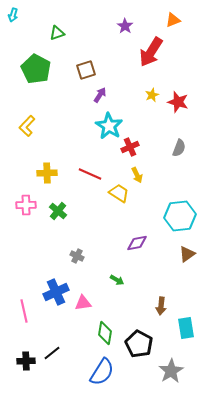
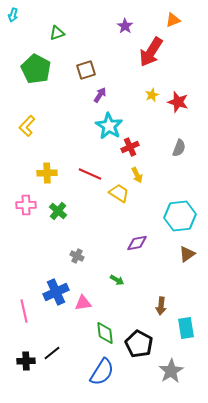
green diamond: rotated 15 degrees counterclockwise
